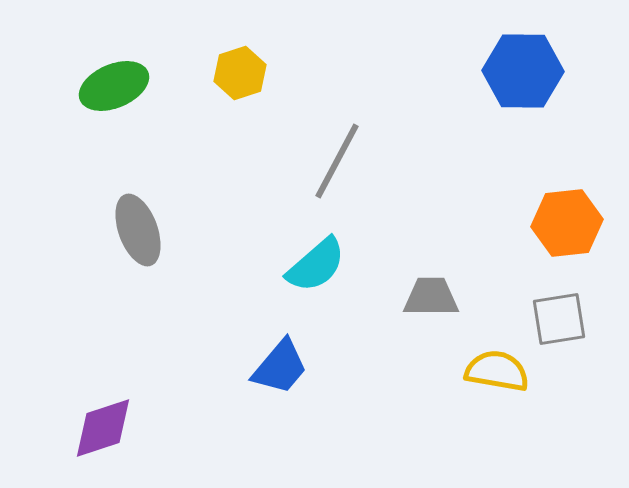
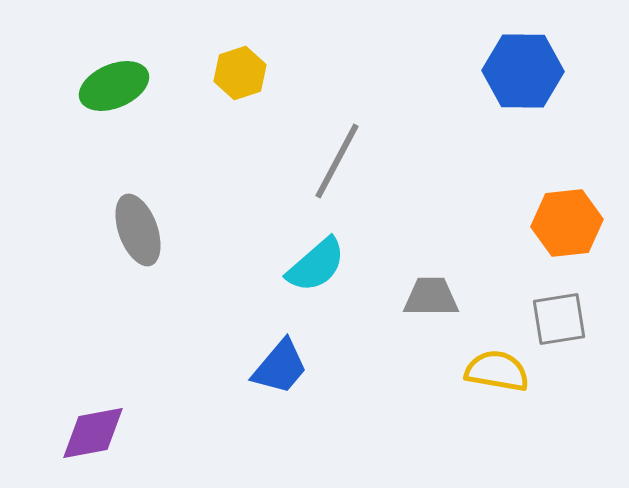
purple diamond: moved 10 px left, 5 px down; rotated 8 degrees clockwise
